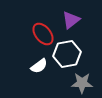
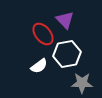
purple triangle: moved 6 px left; rotated 36 degrees counterclockwise
